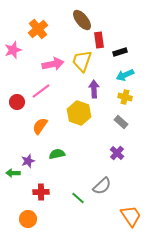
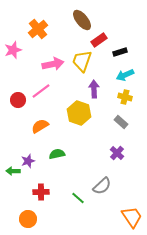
red rectangle: rotated 63 degrees clockwise
red circle: moved 1 px right, 2 px up
orange semicircle: rotated 24 degrees clockwise
green arrow: moved 2 px up
orange trapezoid: moved 1 px right, 1 px down
